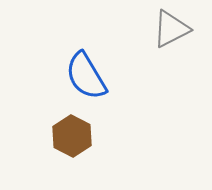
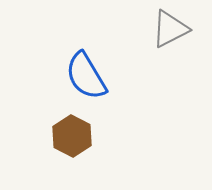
gray triangle: moved 1 px left
